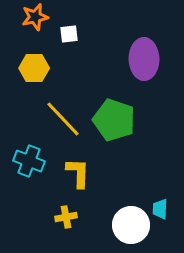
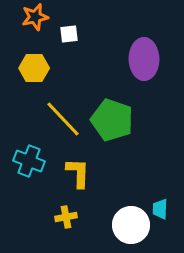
green pentagon: moved 2 px left
